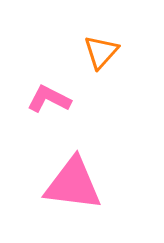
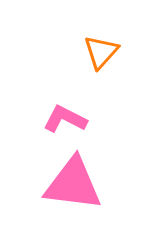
pink L-shape: moved 16 px right, 20 px down
